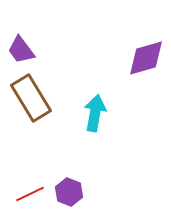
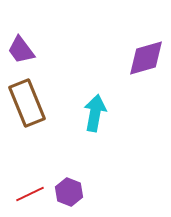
brown rectangle: moved 4 px left, 5 px down; rotated 9 degrees clockwise
